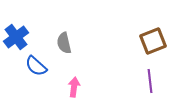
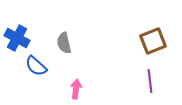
blue cross: moved 1 px right, 1 px down; rotated 25 degrees counterclockwise
pink arrow: moved 2 px right, 2 px down
